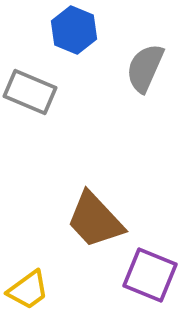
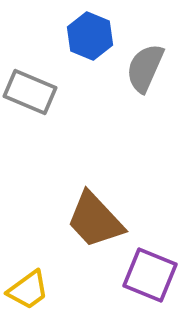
blue hexagon: moved 16 px right, 6 px down
